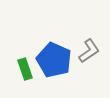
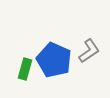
green rectangle: rotated 35 degrees clockwise
